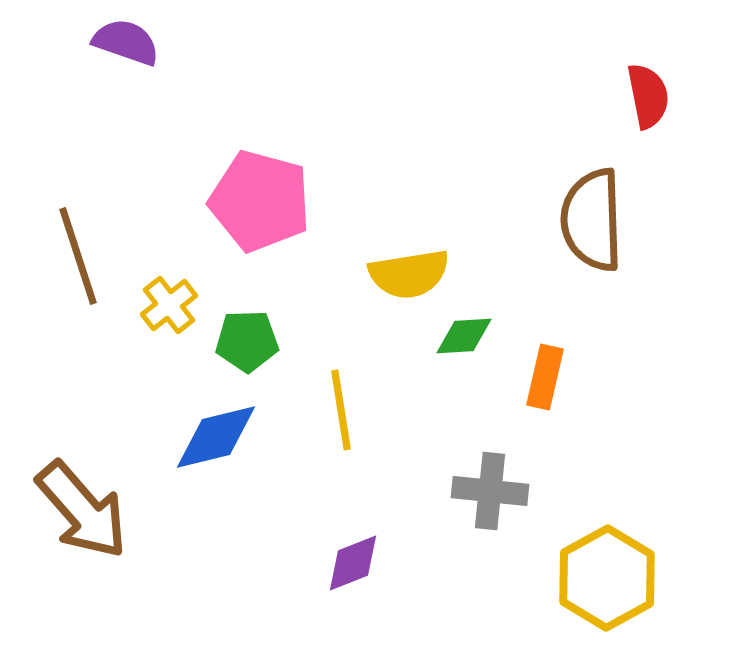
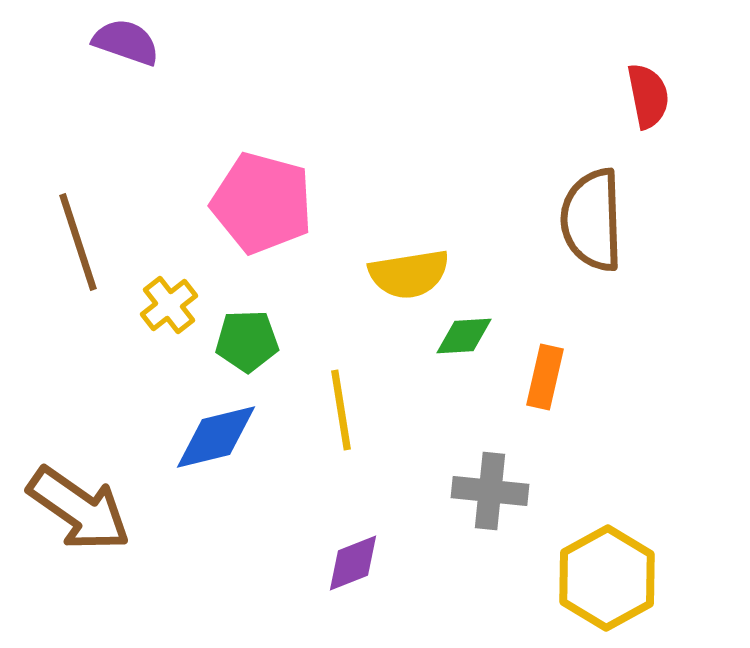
pink pentagon: moved 2 px right, 2 px down
brown line: moved 14 px up
brown arrow: moved 3 px left, 1 px up; rotated 14 degrees counterclockwise
